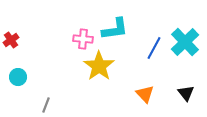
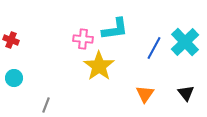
red cross: rotated 35 degrees counterclockwise
cyan circle: moved 4 px left, 1 px down
orange triangle: rotated 18 degrees clockwise
